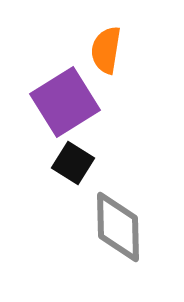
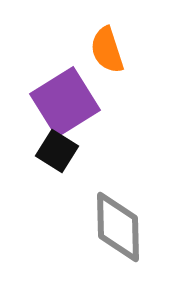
orange semicircle: moved 1 px right; rotated 27 degrees counterclockwise
black square: moved 16 px left, 12 px up
